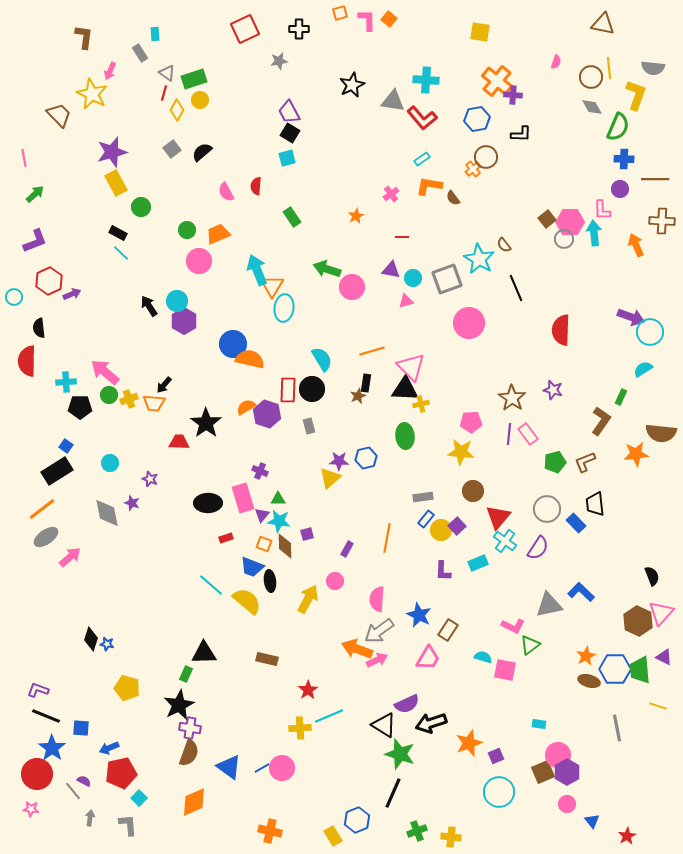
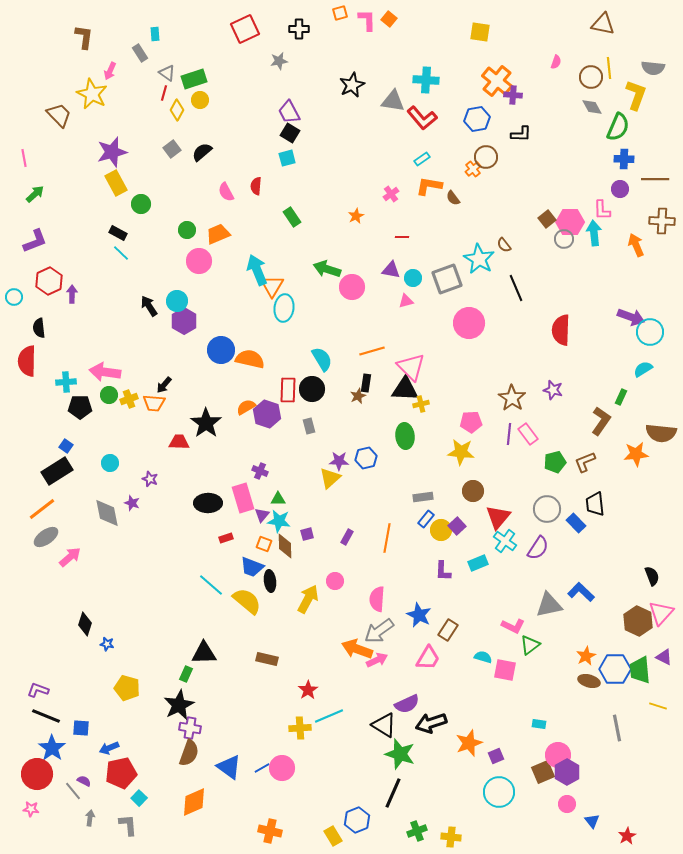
green circle at (141, 207): moved 3 px up
purple arrow at (72, 294): rotated 66 degrees counterclockwise
blue circle at (233, 344): moved 12 px left, 6 px down
pink arrow at (105, 372): rotated 32 degrees counterclockwise
purple rectangle at (347, 549): moved 12 px up
black diamond at (91, 639): moved 6 px left, 15 px up
